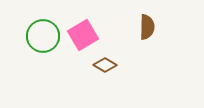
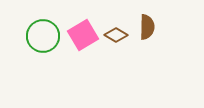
brown diamond: moved 11 px right, 30 px up
